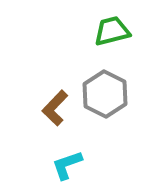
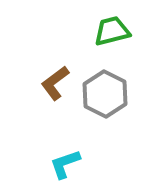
brown L-shape: moved 25 px up; rotated 9 degrees clockwise
cyan L-shape: moved 2 px left, 1 px up
